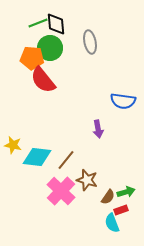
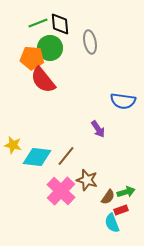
black diamond: moved 4 px right
purple arrow: rotated 24 degrees counterclockwise
brown line: moved 4 px up
